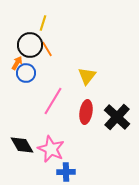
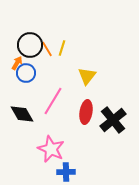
yellow line: moved 19 px right, 25 px down
black cross: moved 4 px left, 3 px down; rotated 8 degrees clockwise
black diamond: moved 31 px up
